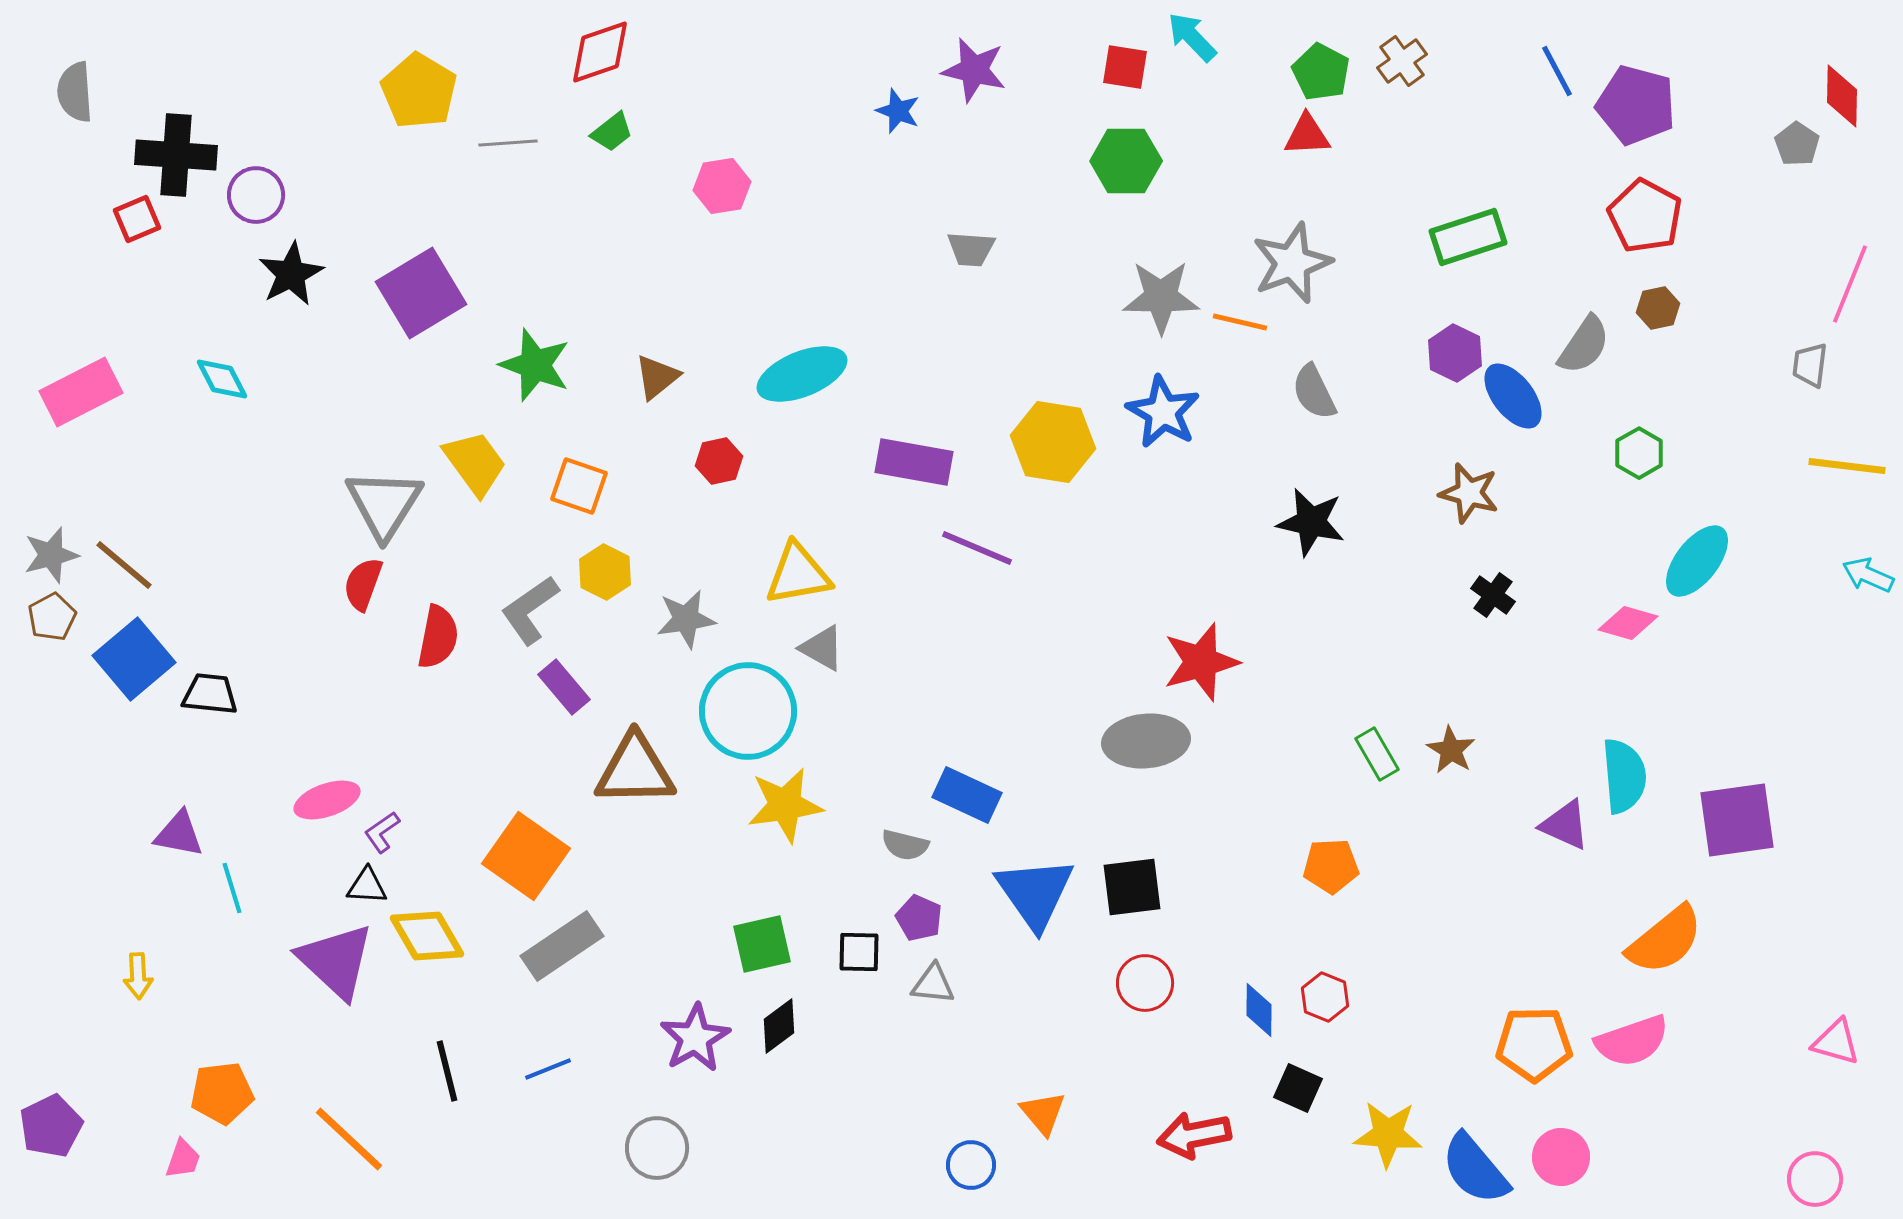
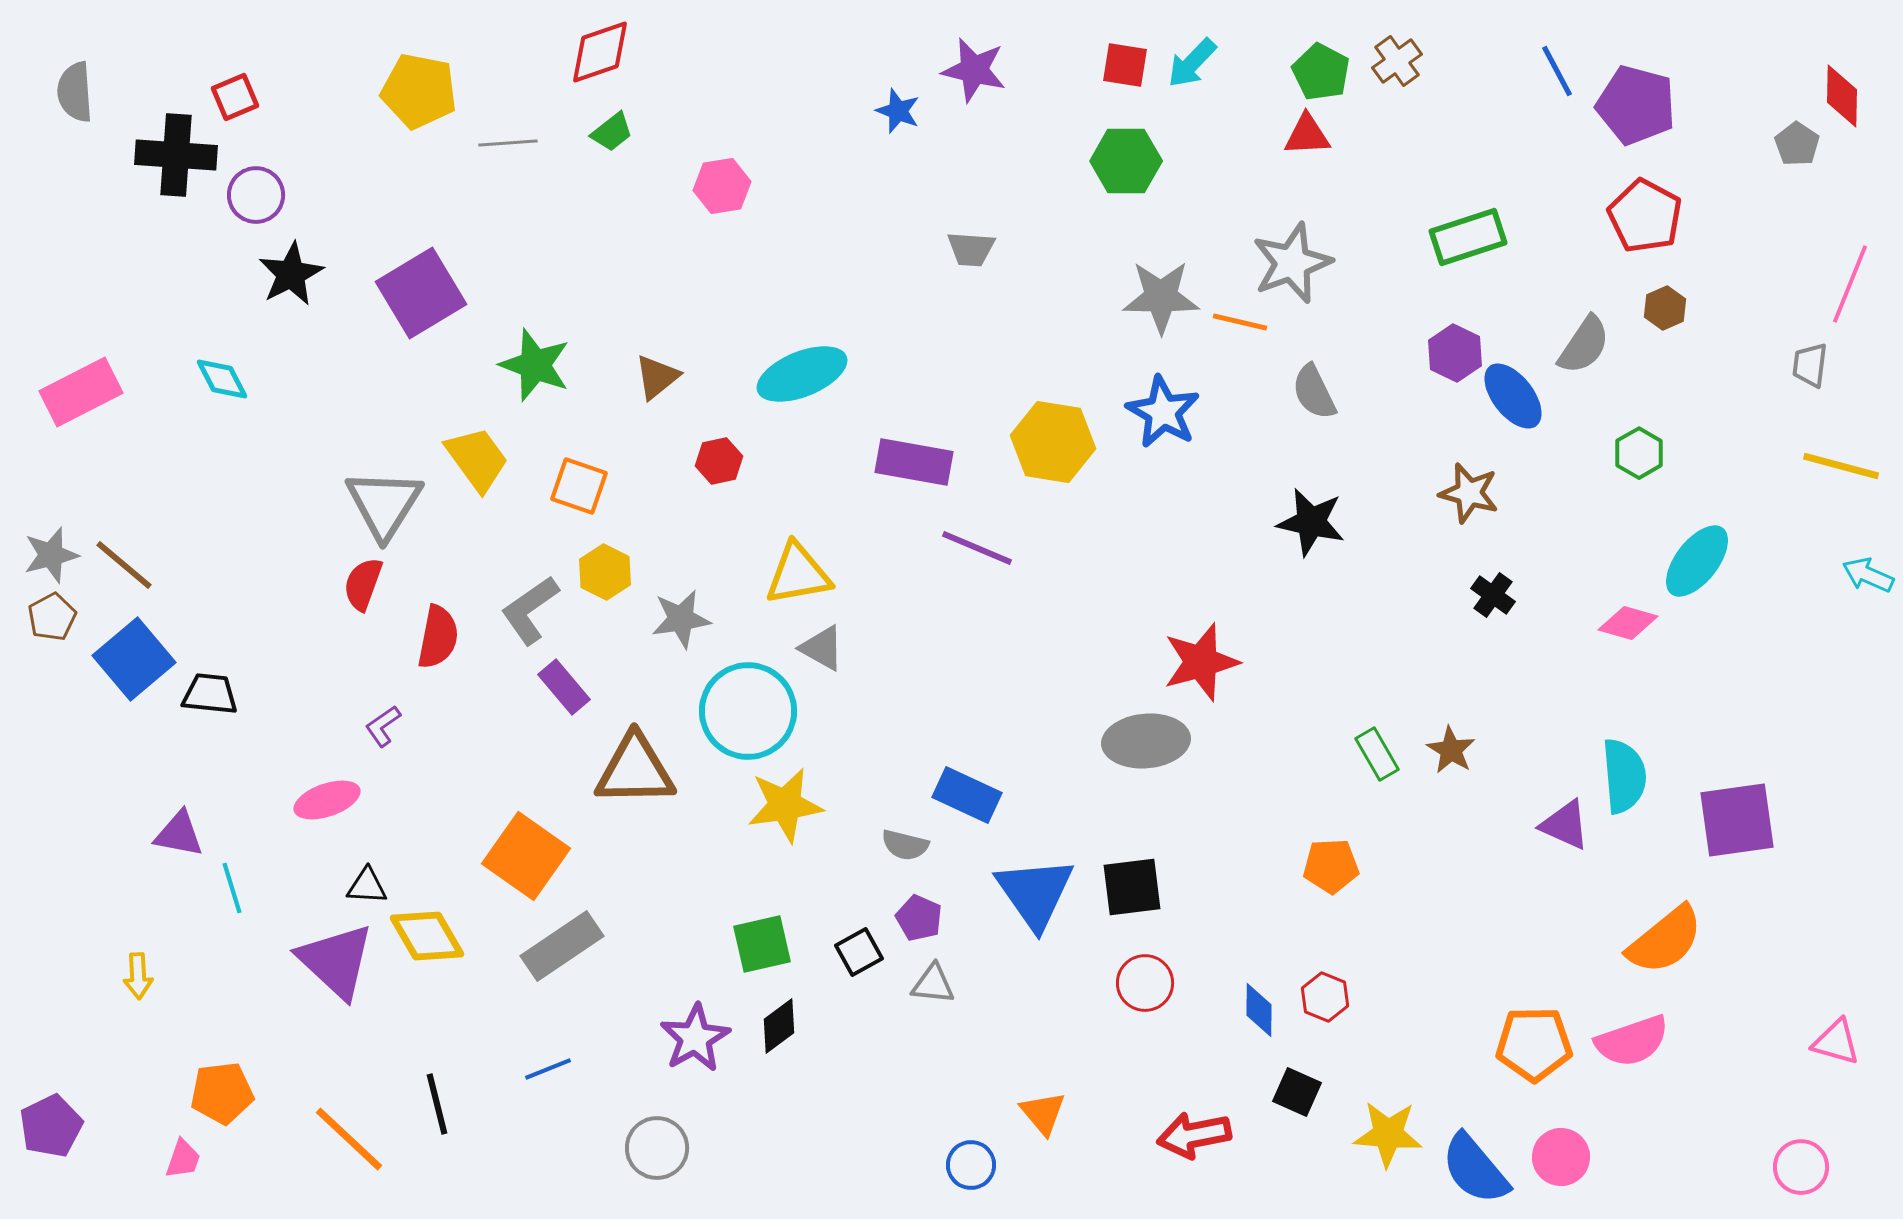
cyan arrow at (1192, 37): moved 26 px down; rotated 92 degrees counterclockwise
brown cross at (1402, 61): moved 5 px left
red square at (1125, 67): moved 2 px up
yellow pentagon at (419, 91): rotated 20 degrees counterclockwise
red square at (137, 219): moved 98 px right, 122 px up
brown hexagon at (1658, 308): moved 7 px right; rotated 12 degrees counterclockwise
yellow trapezoid at (475, 463): moved 2 px right, 4 px up
yellow line at (1847, 466): moved 6 px left; rotated 8 degrees clockwise
gray star at (686, 619): moved 5 px left
purple L-shape at (382, 832): moved 1 px right, 106 px up
black square at (859, 952): rotated 30 degrees counterclockwise
black line at (447, 1071): moved 10 px left, 33 px down
black square at (1298, 1088): moved 1 px left, 4 px down
pink circle at (1815, 1179): moved 14 px left, 12 px up
